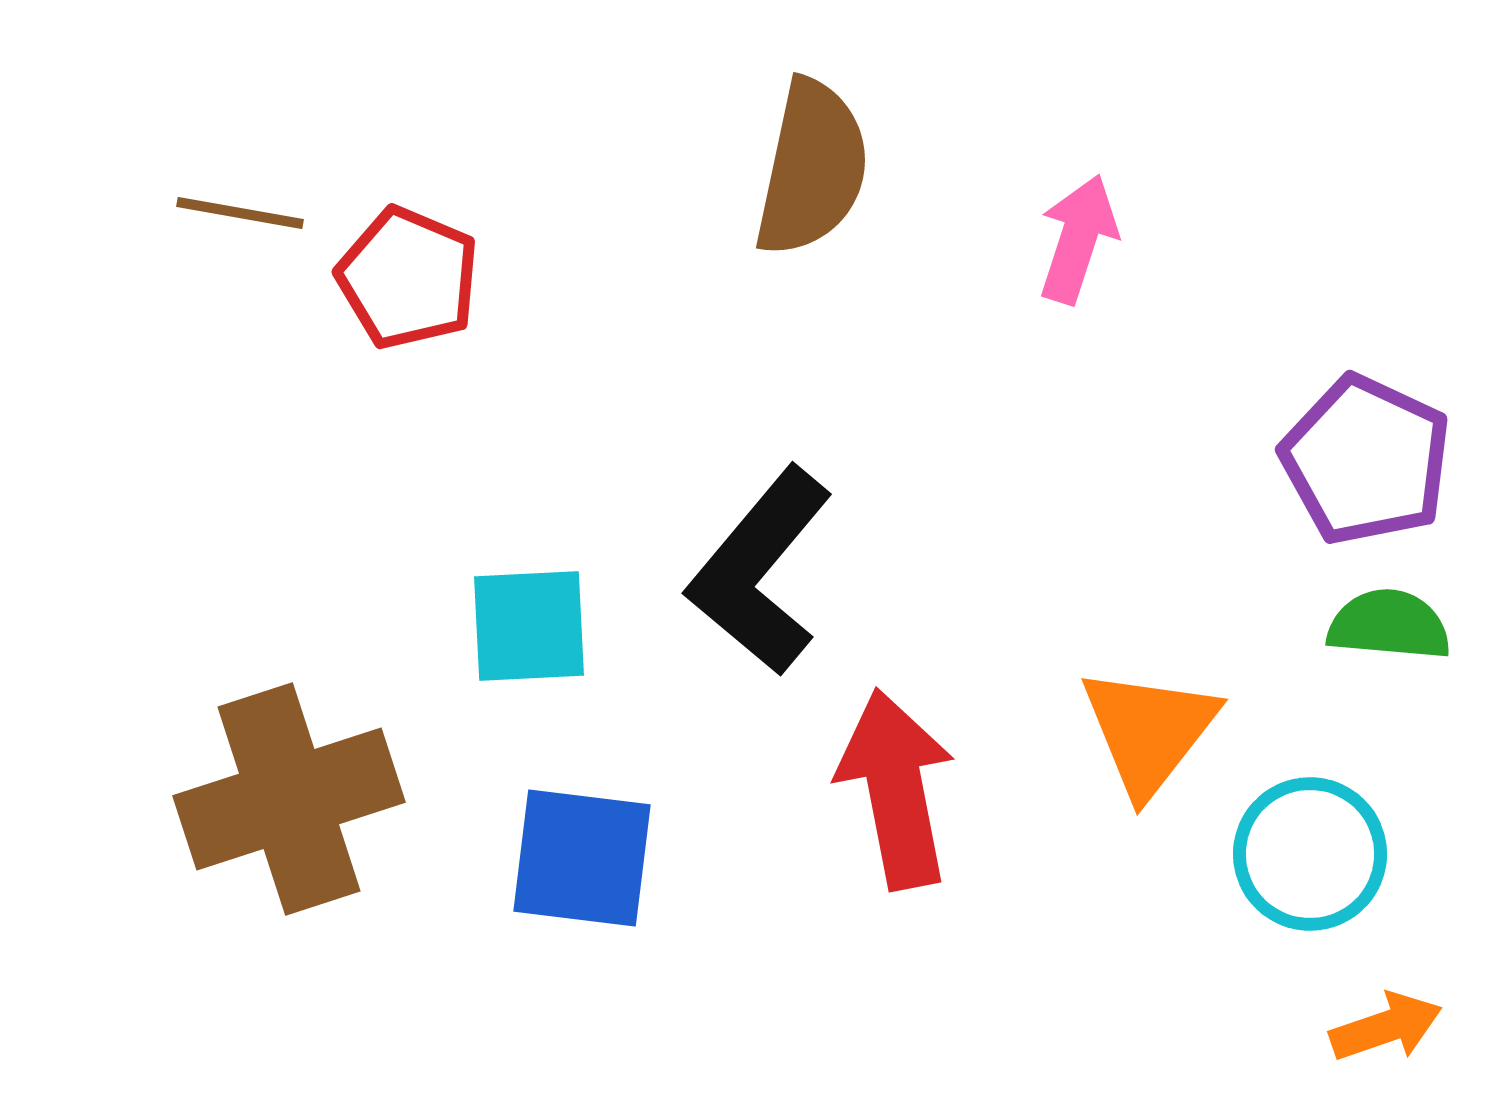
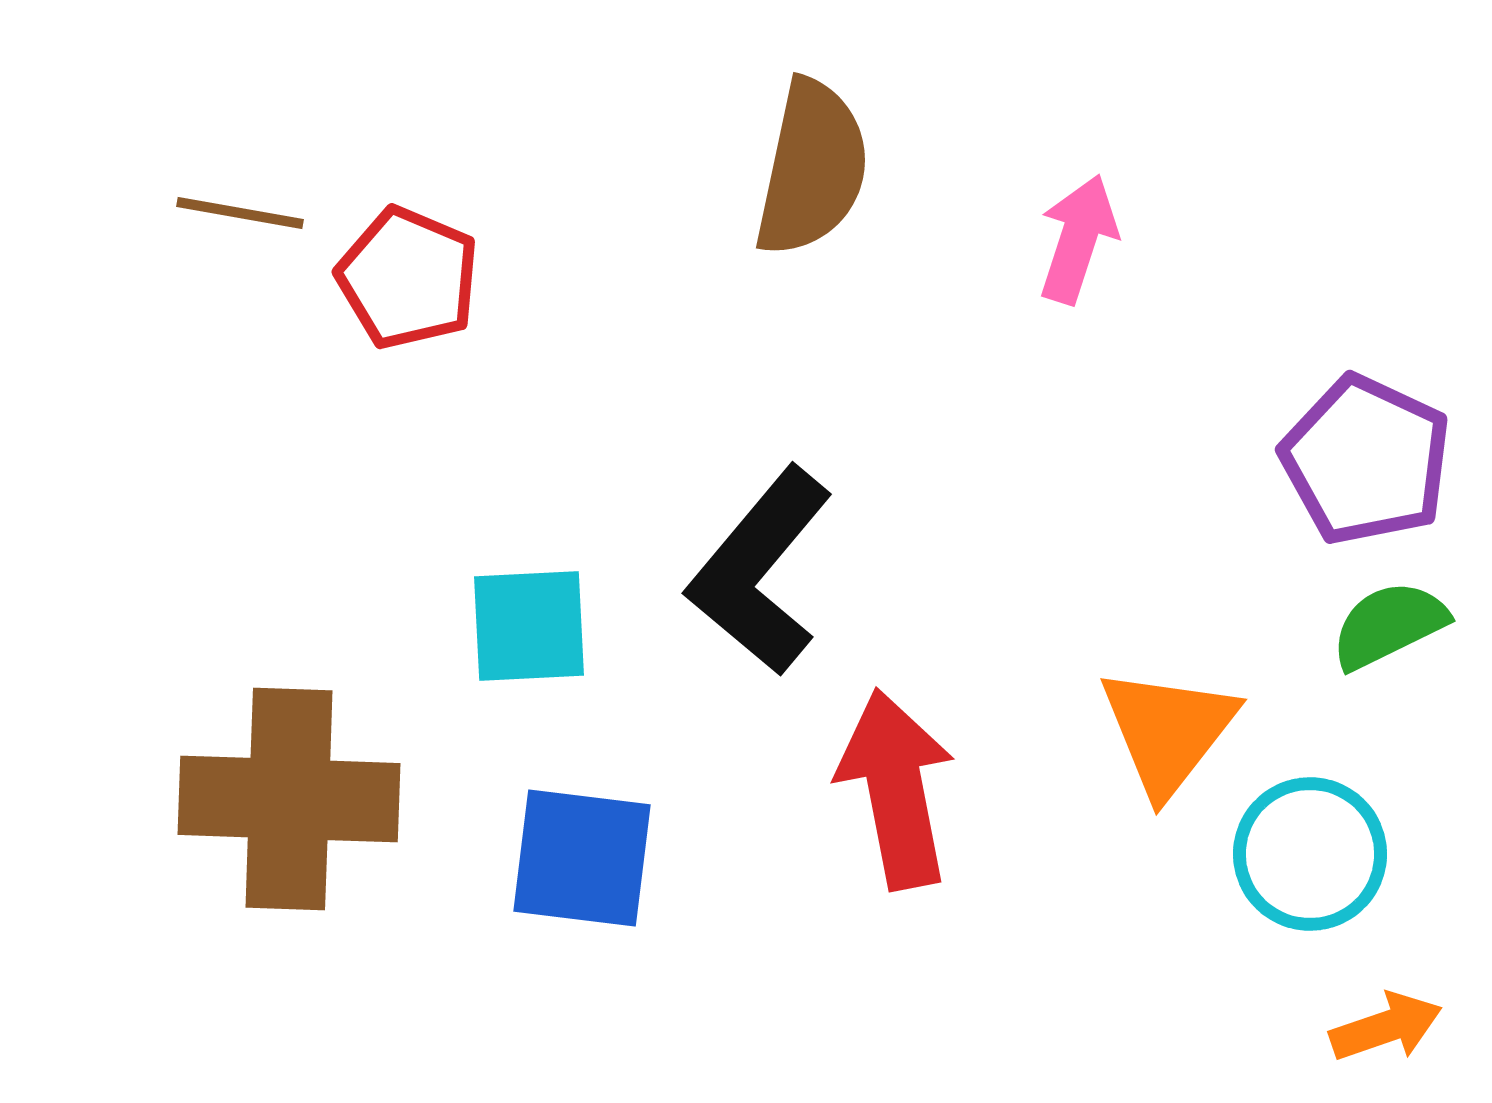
green semicircle: rotated 31 degrees counterclockwise
orange triangle: moved 19 px right
brown cross: rotated 20 degrees clockwise
